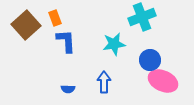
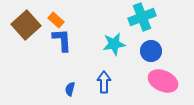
orange rectangle: moved 1 px right, 2 px down; rotated 28 degrees counterclockwise
blue L-shape: moved 4 px left, 1 px up
blue circle: moved 1 px right, 9 px up
blue semicircle: moved 2 px right; rotated 104 degrees clockwise
